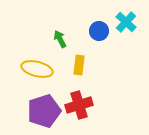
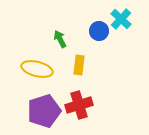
cyan cross: moved 5 px left, 3 px up
